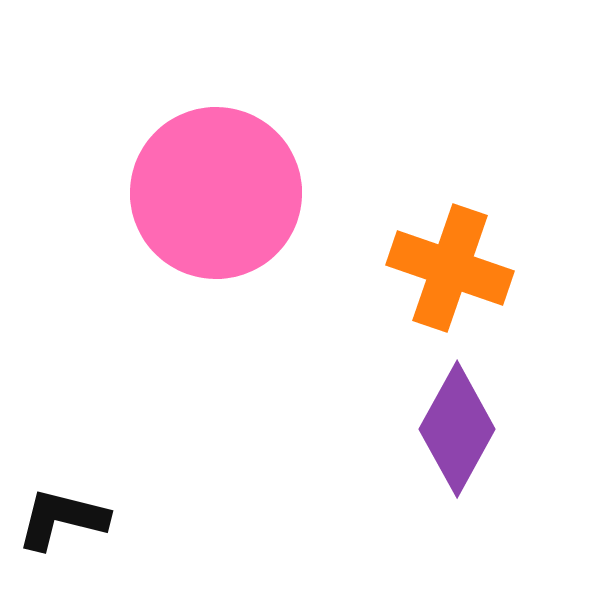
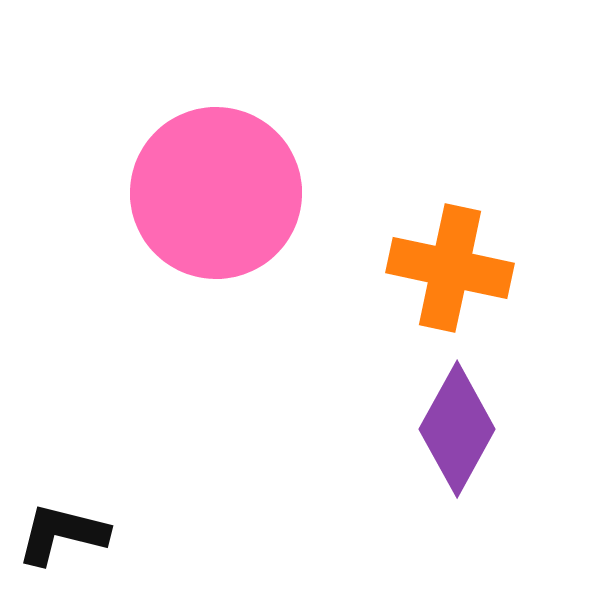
orange cross: rotated 7 degrees counterclockwise
black L-shape: moved 15 px down
